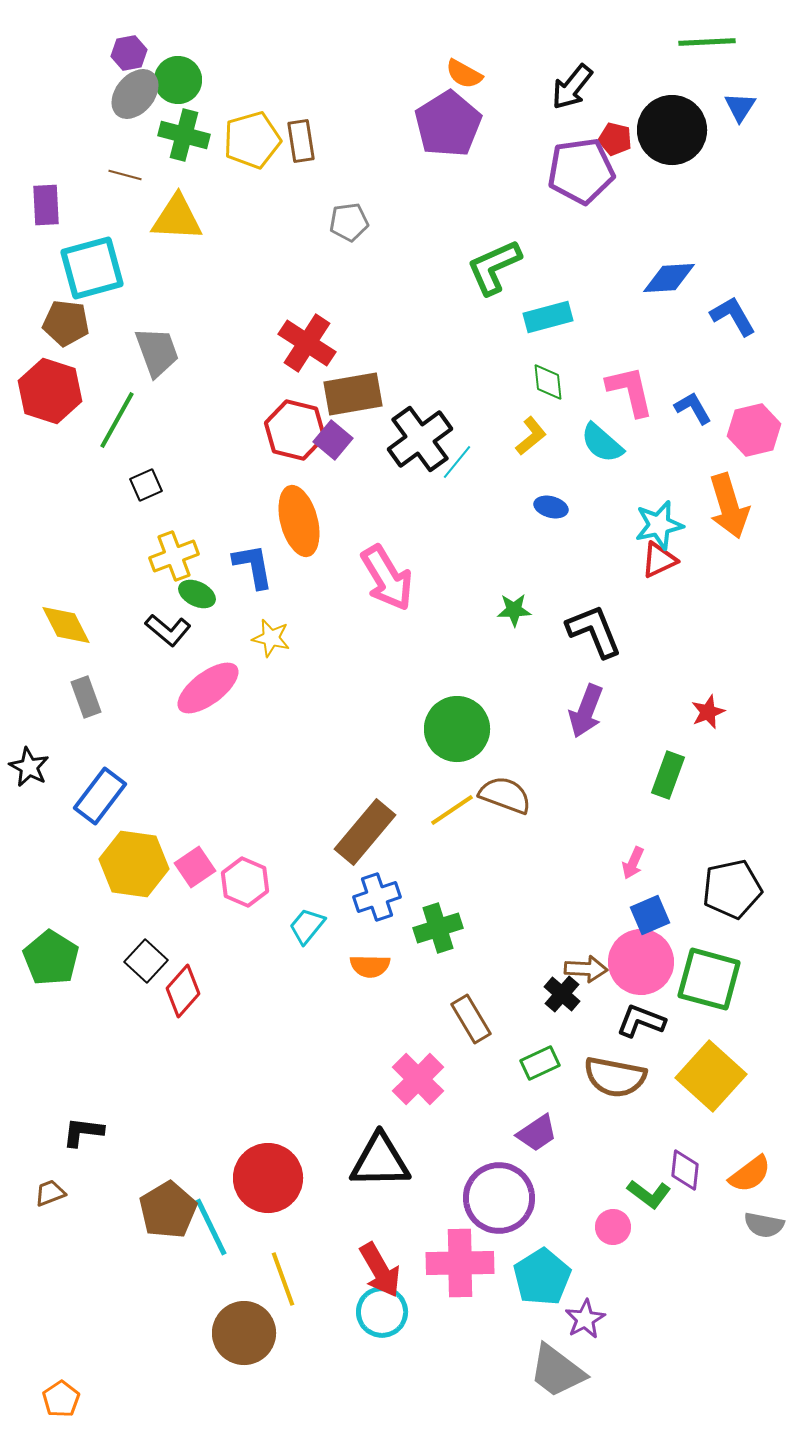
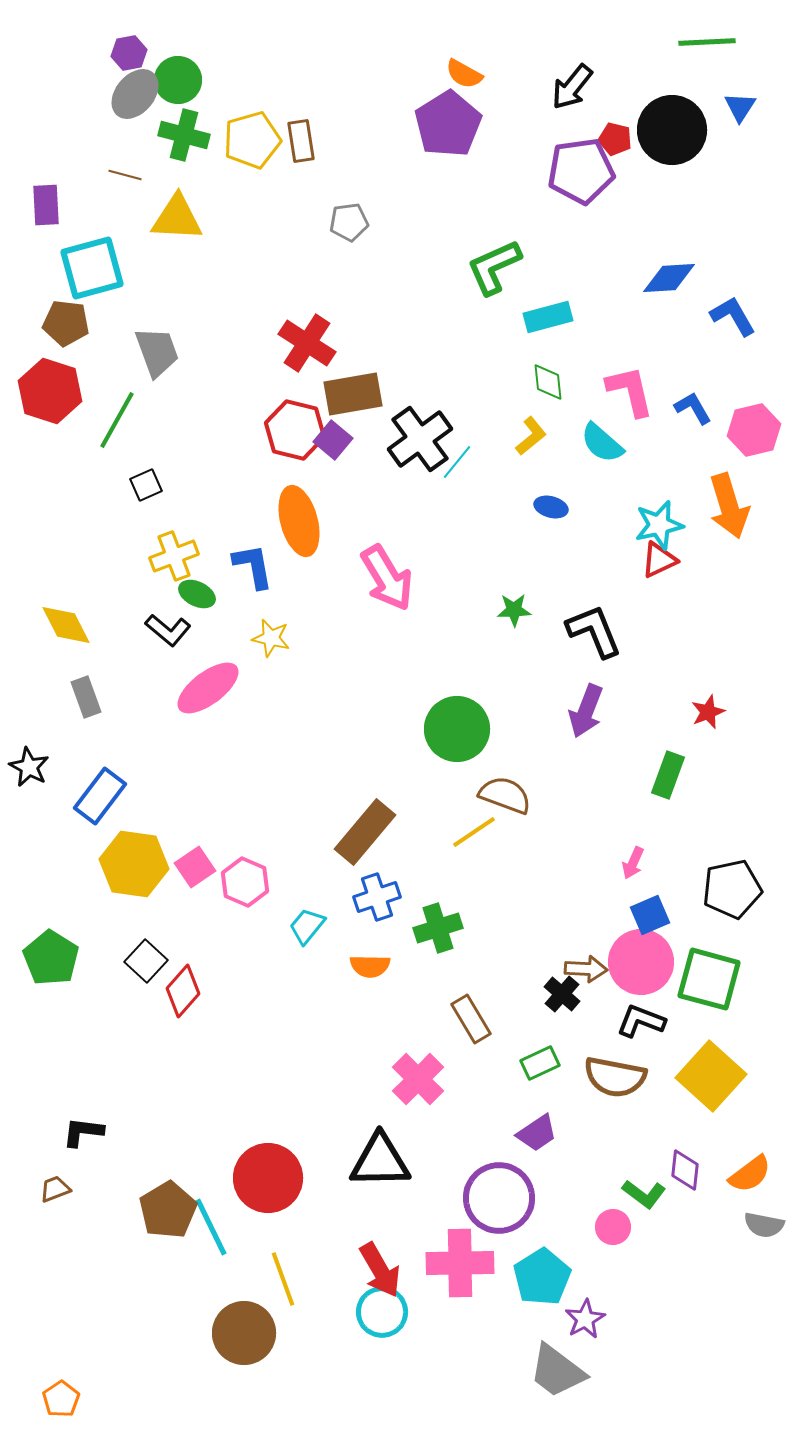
yellow line at (452, 810): moved 22 px right, 22 px down
brown trapezoid at (50, 1193): moved 5 px right, 4 px up
green L-shape at (649, 1194): moved 5 px left
